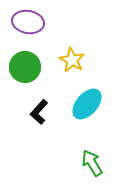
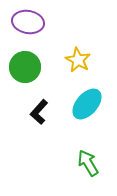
yellow star: moved 6 px right
green arrow: moved 4 px left
